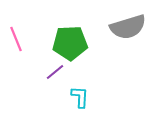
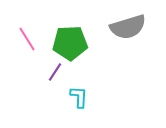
pink line: moved 11 px right; rotated 10 degrees counterclockwise
purple line: rotated 18 degrees counterclockwise
cyan L-shape: moved 1 px left
